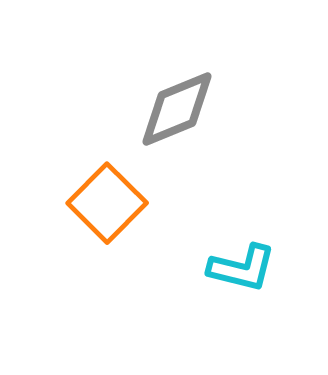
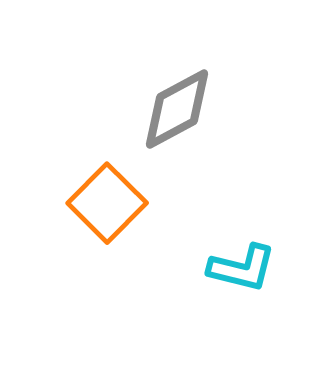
gray diamond: rotated 6 degrees counterclockwise
